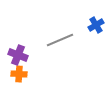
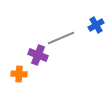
gray line: moved 1 px right, 2 px up
purple cross: moved 20 px right
